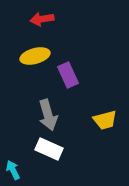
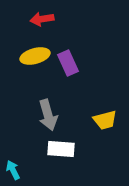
purple rectangle: moved 12 px up
white rectangle: moved 12 px right; rotated 20 degrees counterclockwise
